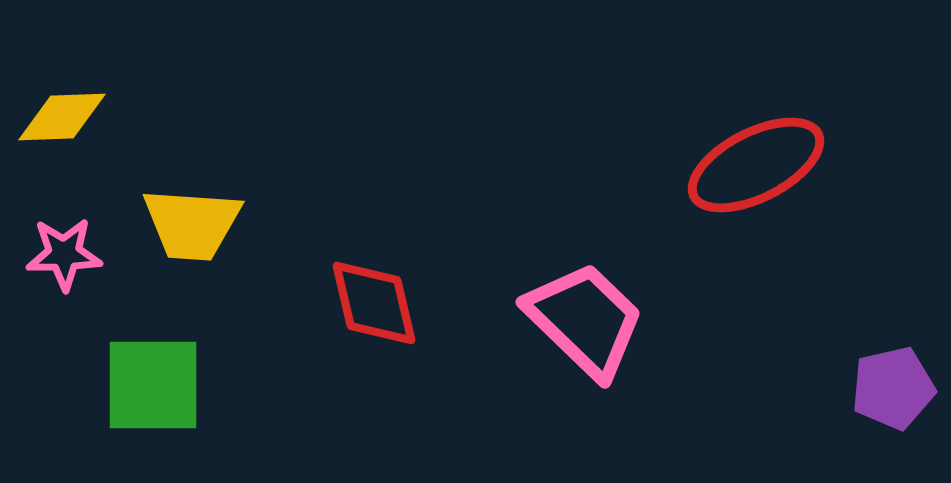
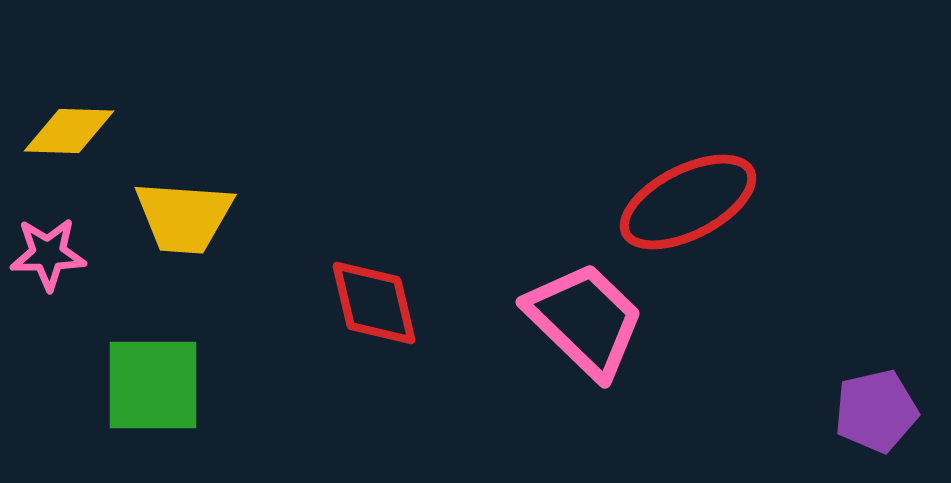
yellow diamond: moved 7 px right, 14 px down; rotated 4 degrees clockwise
red ellipse: moved 68 px left, 37 px down
yellow trapezoid: moved 8 px left, 7 px up
pink star: moved 16 px left
purple pentagon: moved 17 px left, 23 px down
